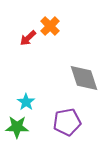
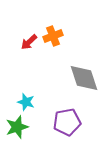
orange cross: moved 3 px right, 10 px down; rotated 24 degrees clockwise
red arrow: moved 1 px right, 4 px down
cyan star: rotated 18 degrees counterclockwise
green star: rotated 20 degrees counterclockwise
